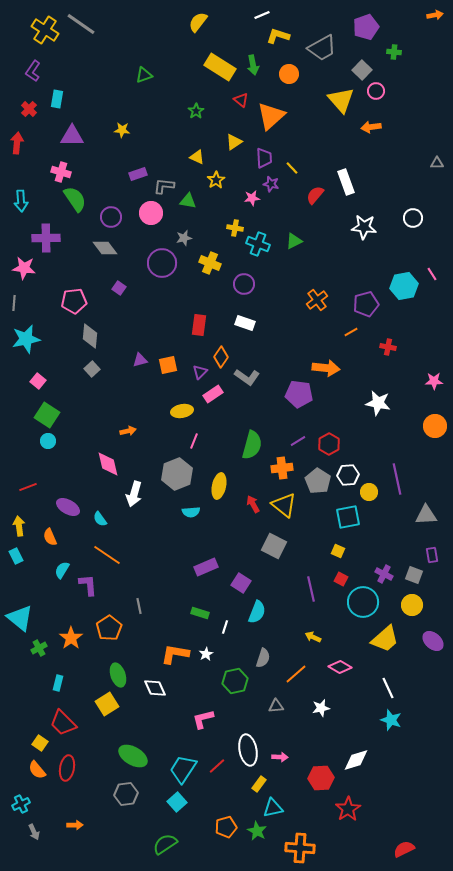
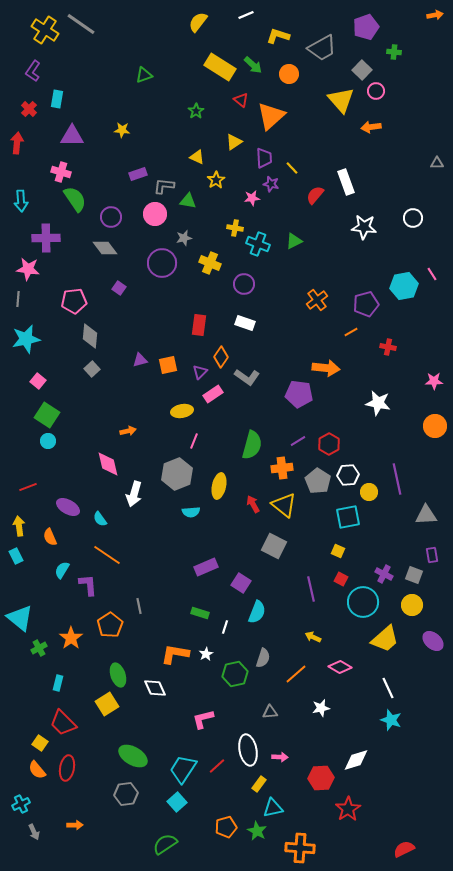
white line at (262, 15): moved 16 px left
green arrow at (253, 65): rotated 36 degrees counterclockwise
pink circle at (151, 213): moved 4 px right, 1 px down
pink star at (24, 268): moved 4 px right, 1 px down
gray line at (14, 303): moved 4 px right, 4 px up
orange pentagon at (109, 628): moved 1 px right, 3 px up
green hexagon at (235, 681): moved 7 px up
gray triangle at (276, 706): moved 6 px left, 6 px down
